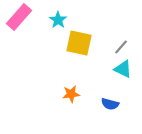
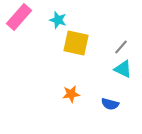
cyan star: rotated 18 degrees counterclockwise
yellow square: moved 3 px left
